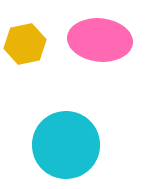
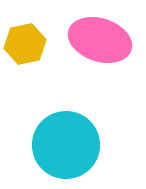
pink ellipse: rotated 12 degrees clockwise
